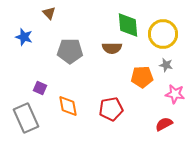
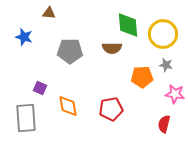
brown triangle: rotated 40 degrees counterclockwise
gray rectangle: rotated 20 degrees clockwise
red semicircle: rotated 48 degrees counterclockwise
